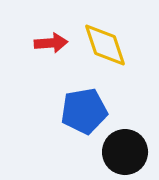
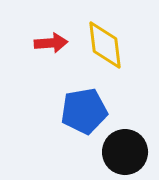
yellow diamond: rotated 12 degrees clockwise
